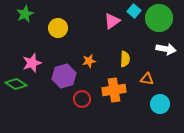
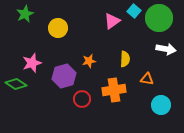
cyan circle: moved 1 px right, 1 px down
